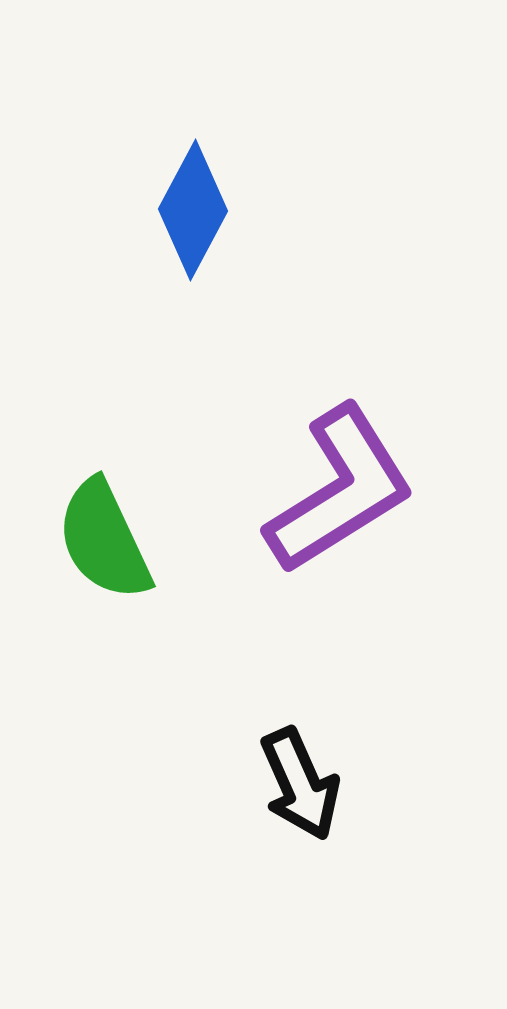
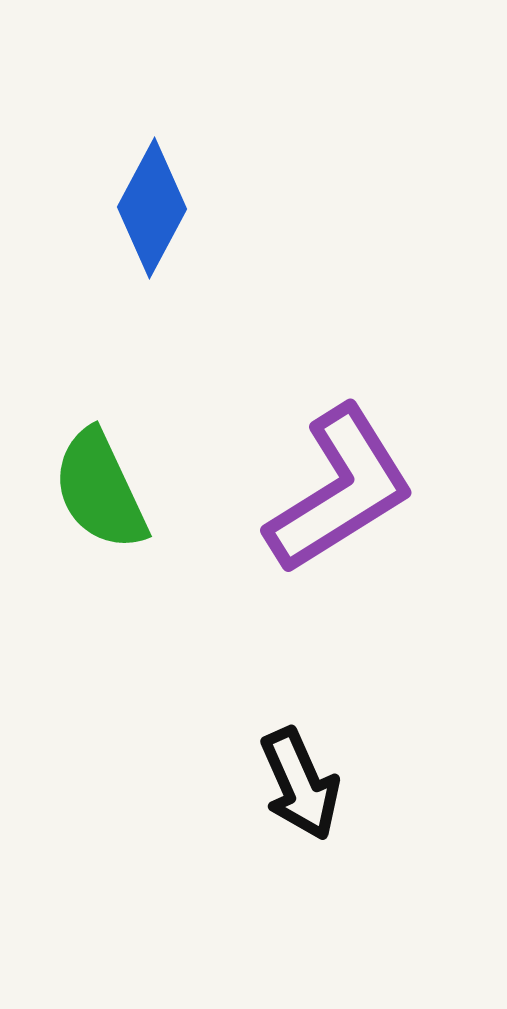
blue diamond: moved 41 px left, 2 px up
green semicircle: moved 4 px left, 50 px up
